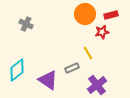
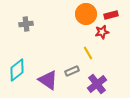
orange circle: moved 1 px right
gray cross: rotated 32 degrees counterclockwise
gray rectangle: moved 3 px down
purple cross: moved 1 px up
